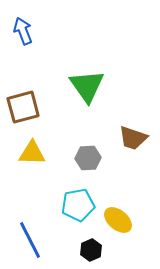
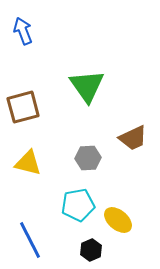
brown trapezoid: rotated 44 degrees counterclockwise
yellow triangle: moved 4 px left, 10 px down; rotated 12 degrees clockwise
